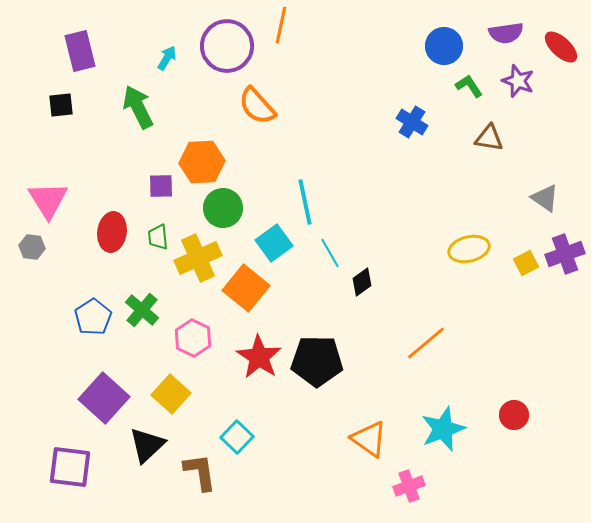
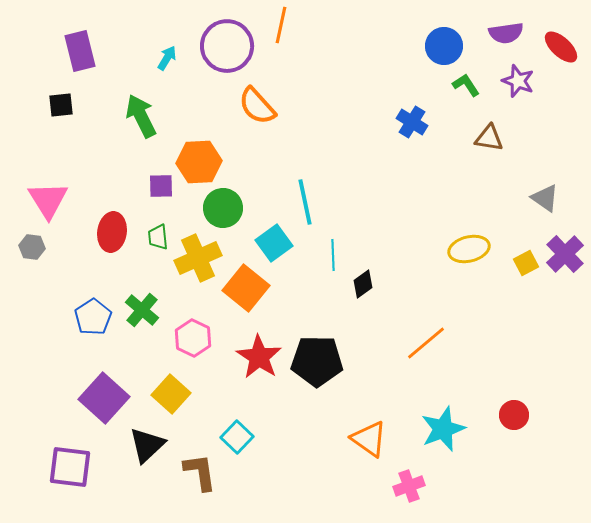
green L-shape at (469, 86): moved 3 px left, 1 px up
green arrow at (138, 107): moved 3 px right, 9 px down
orange hexagon at (202, 162): moved 3 px left
cyan line at (330, 253): moved 3 px right, 2 px down; rotated 28 degrees clockwise
purple cross at (565, 254): rotated 24 degrees counterclockwise
black diamond at (362, 282): moved 1 px right, 2 px down
